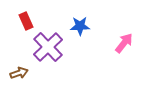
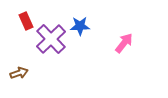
purple cross: moved 3 px right, 8 px up
